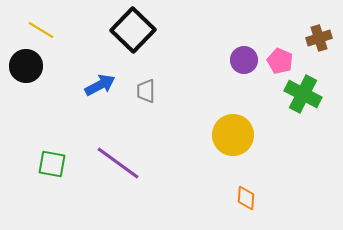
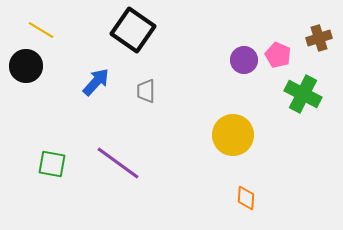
black square: rotated 9 degrees counterclockwise
pink pentagon: moved 2 px left, 6 px up
blue arrow: moved 4 px left, 3 px up; rotated 20 degrees counterclockwise
